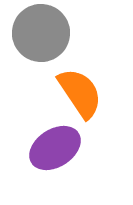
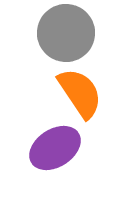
gray circle: moved 25 px right
